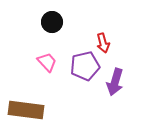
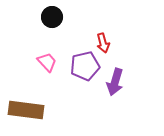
black circle: moved 5 px up
